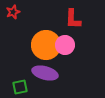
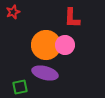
red L-shape: moved 1 px left, 1 px up
